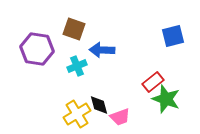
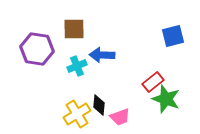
brown square: rotated 20 degrees counterclockwise
blue arrow: moved 5 px down
black diamond: rotated 20 degrees clockwise
